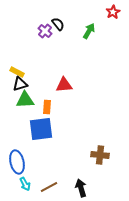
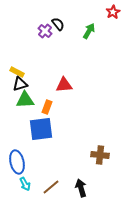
orange rectangle: rotated 16 degrees clockwise
brown line: moved 2 px right; rotated 12 degrees counterclockwise
